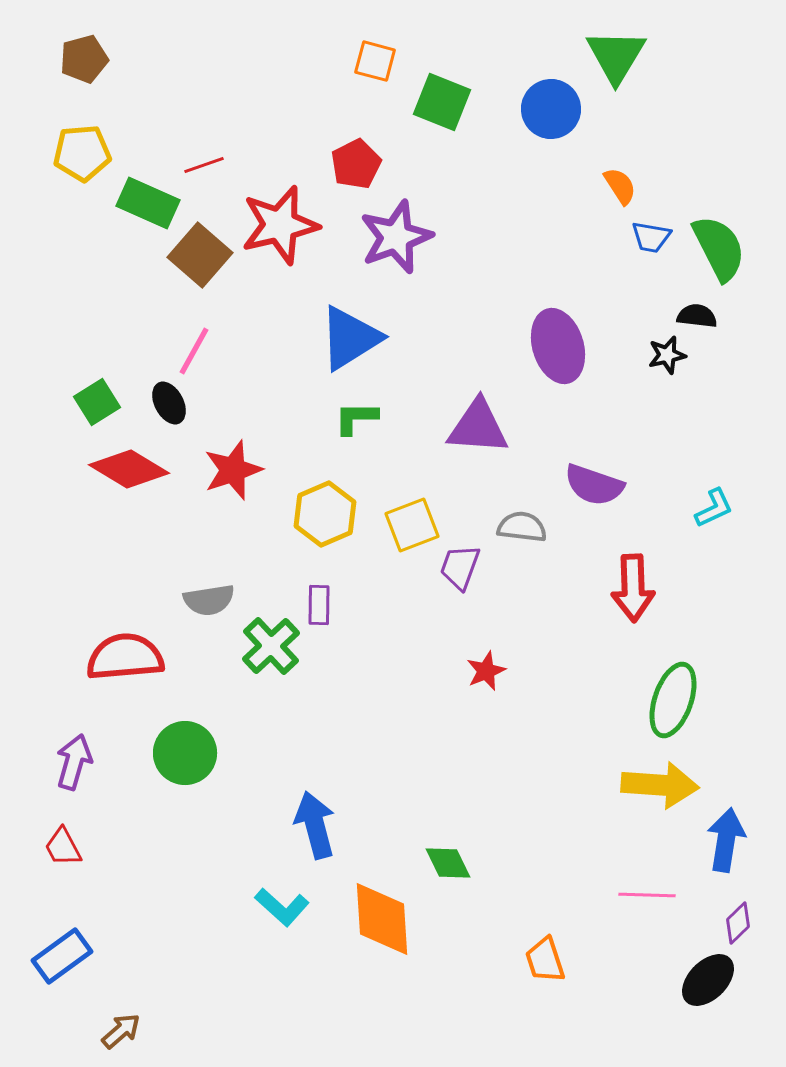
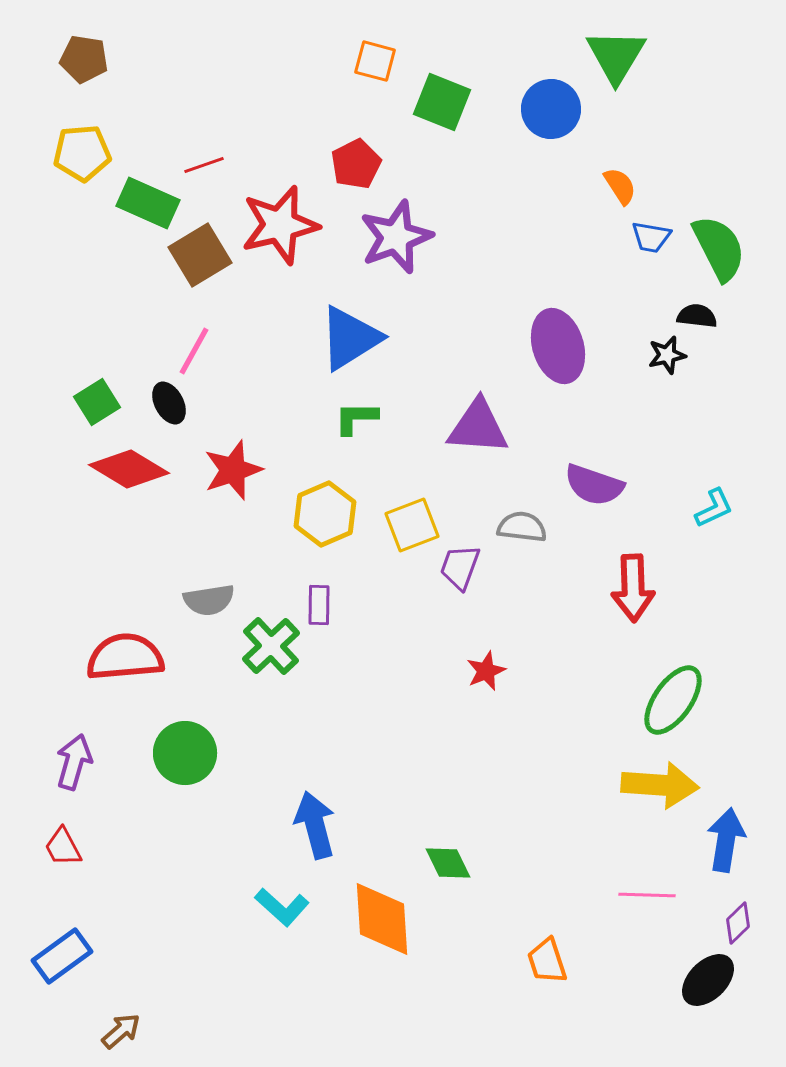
brown pentagon at (84, 59): rotated 24 degrees clockwise
brown square at (200, 255): rotated 18 degrees clockwise
green ellipse at (673, 700): rotated 16 degrees clockwise
orange trapezoid at (545, 960): moved 2 px right, 1 px down
